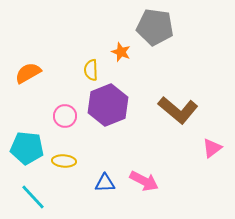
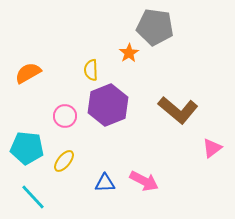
orange star: moved 8 px right, 1 px down; rotated 18 degrees clockwise
yellow ellipse: rotated 55 degrees counterclockwise
